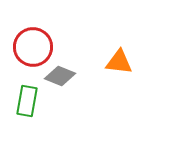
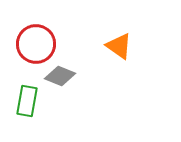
red circle: moved 3 px right, 3 px up
orange triangle: moved 16 px up; rotated 28 degrees clockwise
